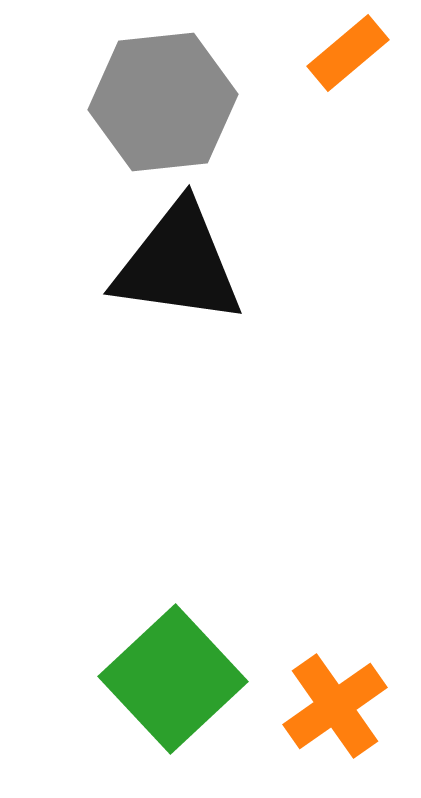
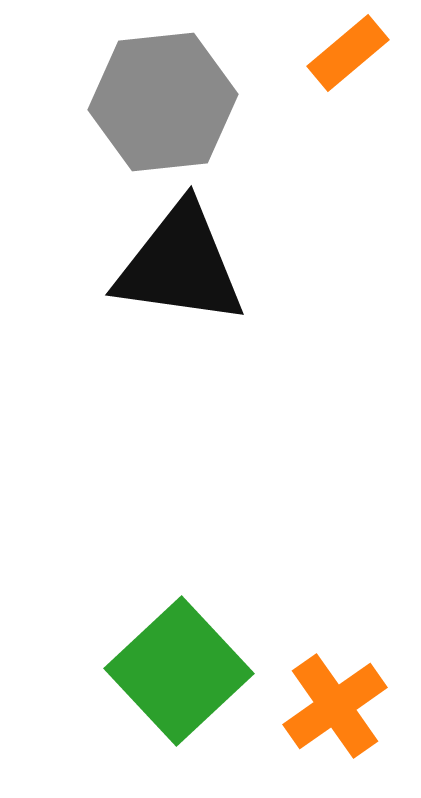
black triangle: moved 2 px right, 1 px down
green square: moved 6 px right, 8 px up
